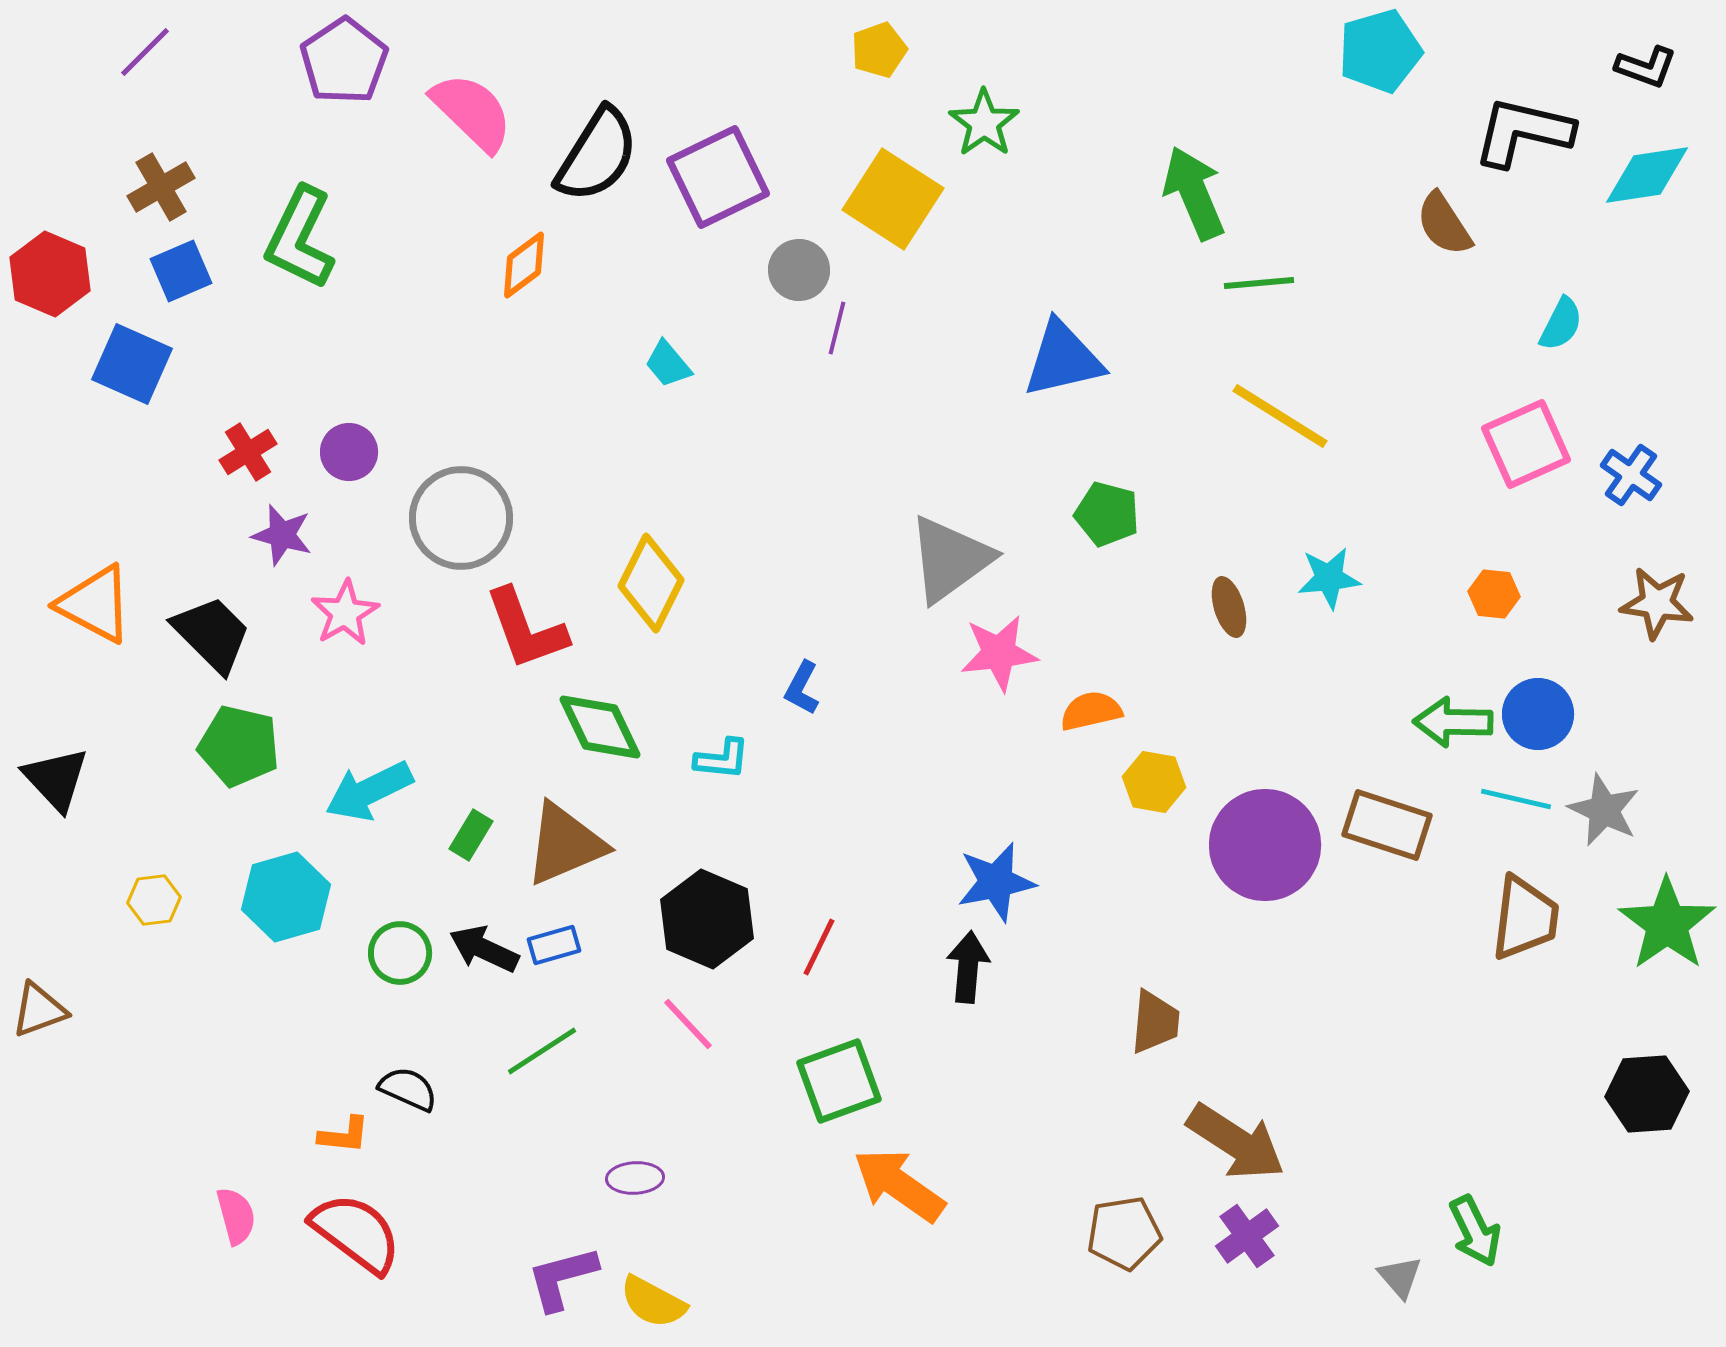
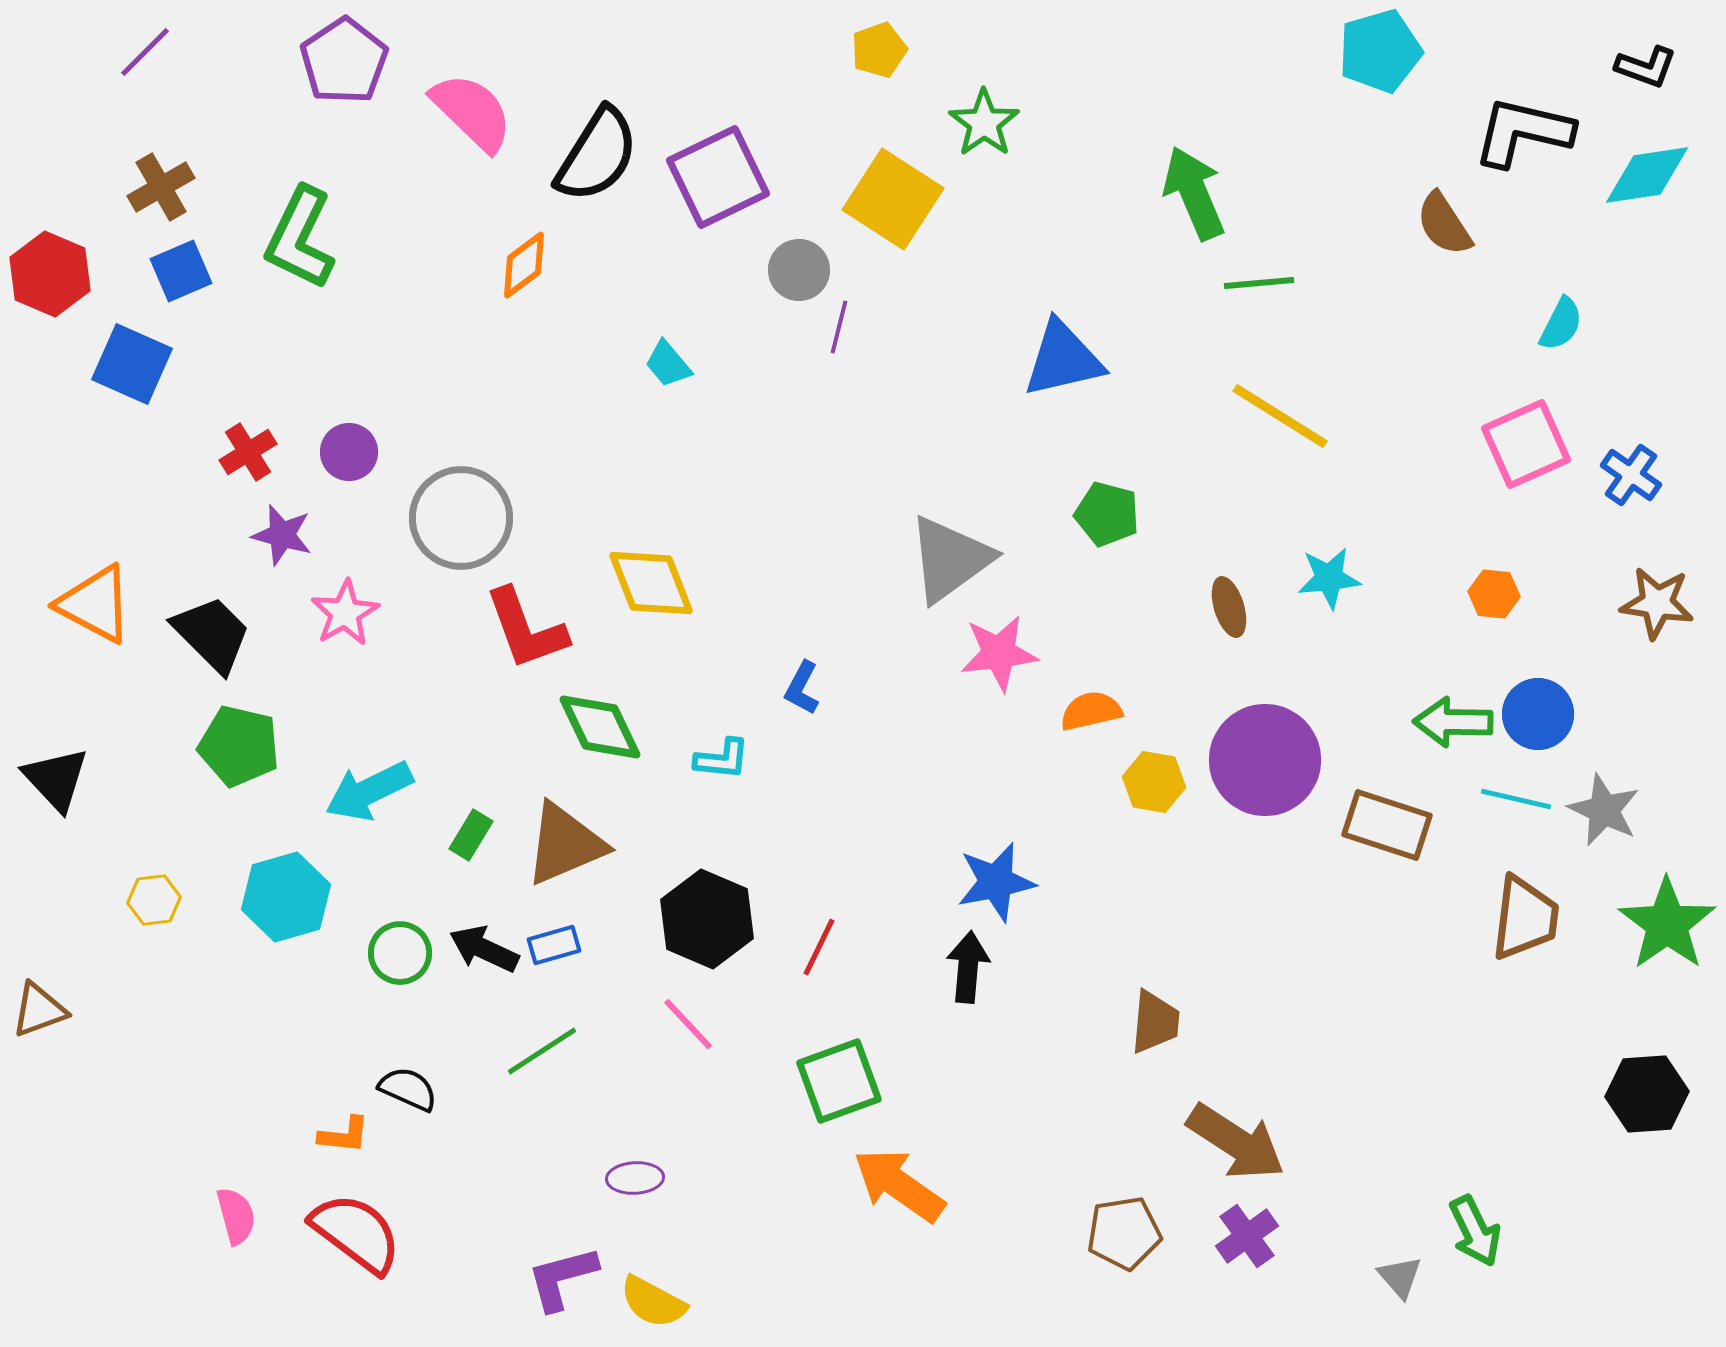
purple line at (837, 328): moved 2 px right, 1 px up
yellow diamond at (651, 583): rotated 48 degrees counterclockwise
purple circle at (1265, 845): moved 85 px up
